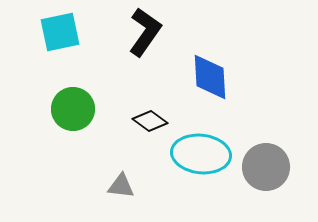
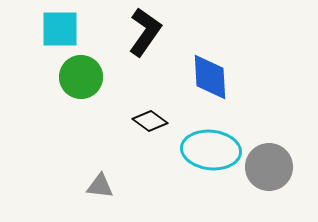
cyan square: moved 3 px up; rotated 12 degrees clockwise
green circle: moved 8 px right, 32 px up
cyan ellipse: moved 10 px right, 4 px up
gray circle: moved 3 px right
gray triangle: moved 21 px left
